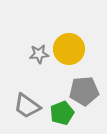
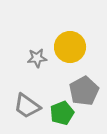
yellow circle: moved 1 px right, 2 px up
gray star: moved 2 px left, 4 px down
gray pentagon: rotated 24 degrees counterclockwise
